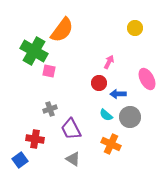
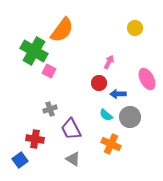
pink square: rotated 16 degrees clockwise
